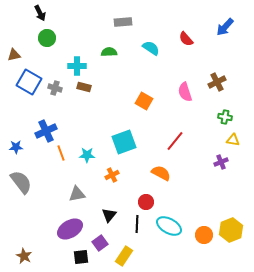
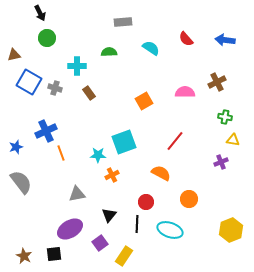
blue arrow: moved 13 px down; rotated 54 degrees clockwise
brown rectangle: moved 5 px right, 6 px down; rotated 40 degrees clockwise
pink semicircle: rotated 108 degrees clockwise
orange square: rotated 30 degrees clockwise
blue star: rotated 16 degrees counterclockwise
cyan star: moved 11 px right
cyan ellipse: moved 1 px right, 4 px down; rotated 10 degrees counterclockwise
orange circle: moved 15 px left, 36 px up
black square: moved 27 px left, 3 px up
